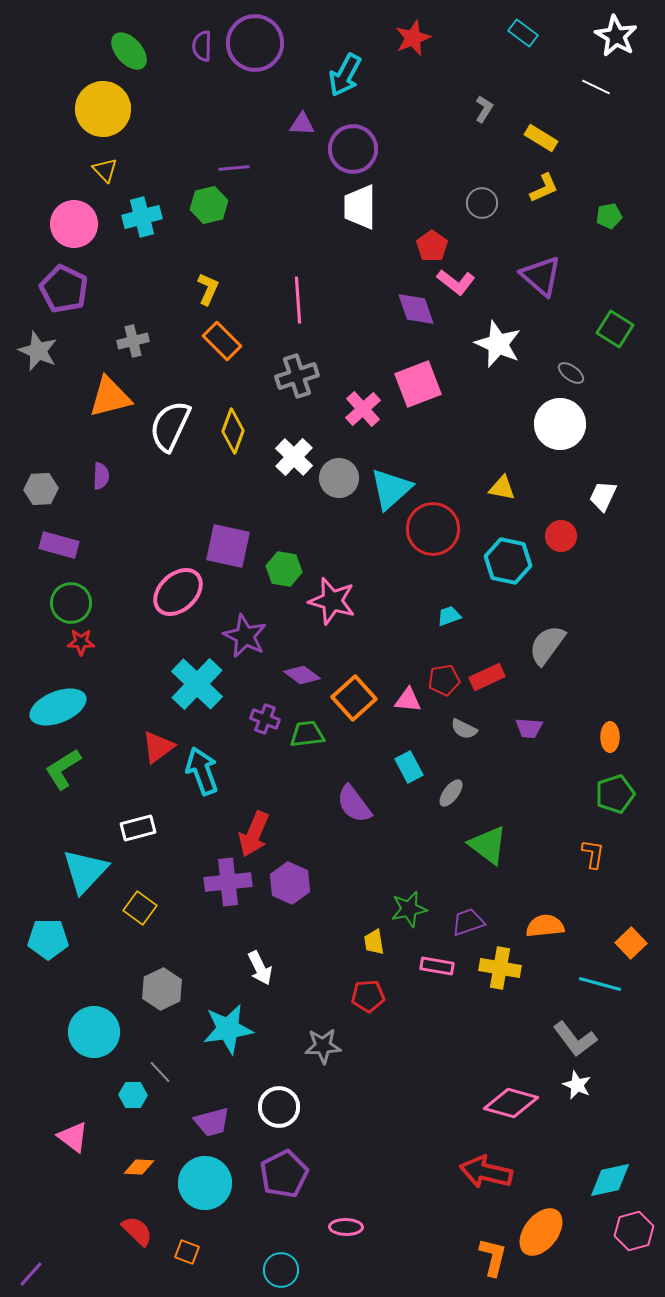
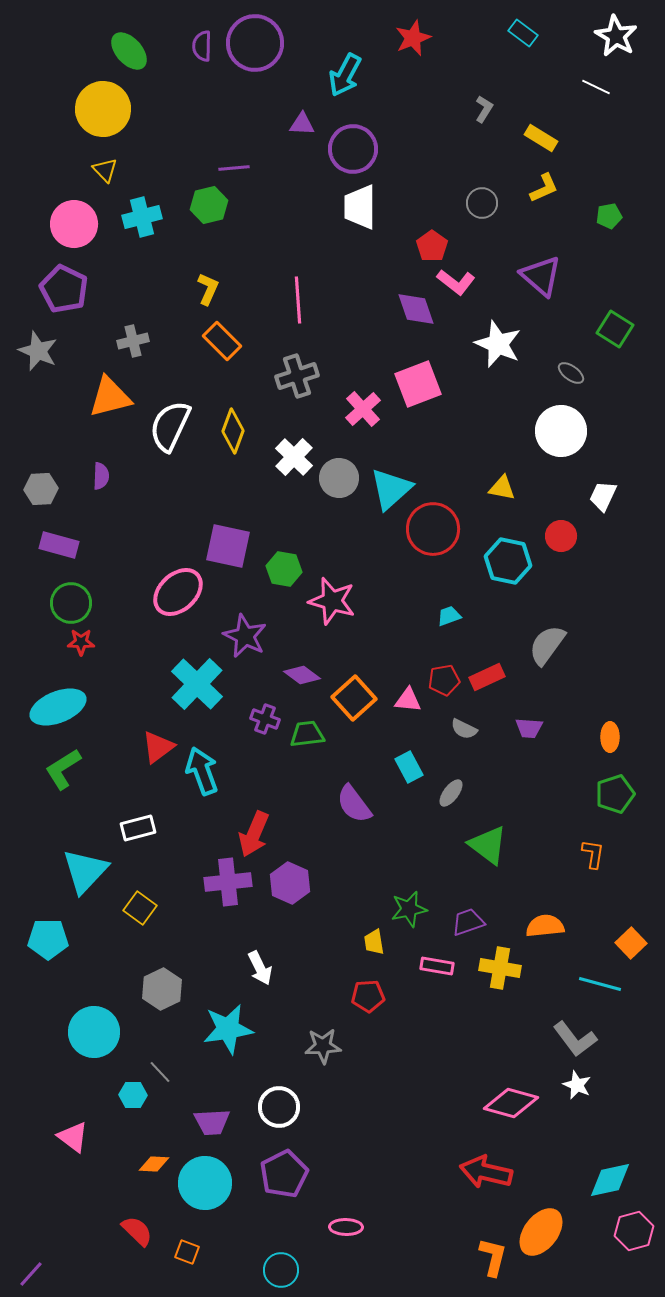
white circle at (560, 424): moved 1 px right, 7 px down
purple trapezoid at (212, 1122): rotated 12 degrees clockwise
orange diamond at (139, 1167): moved 15 px right, 3 px up
